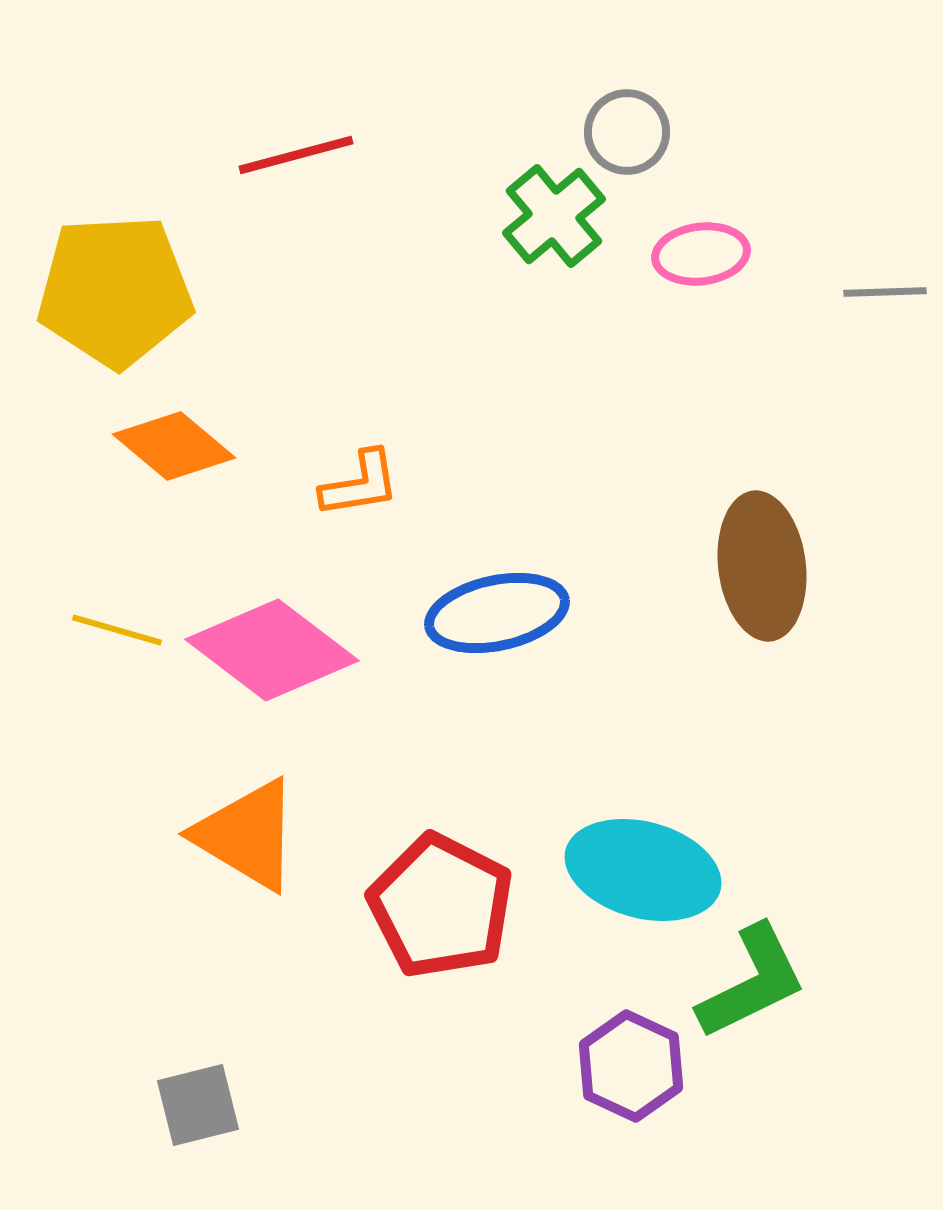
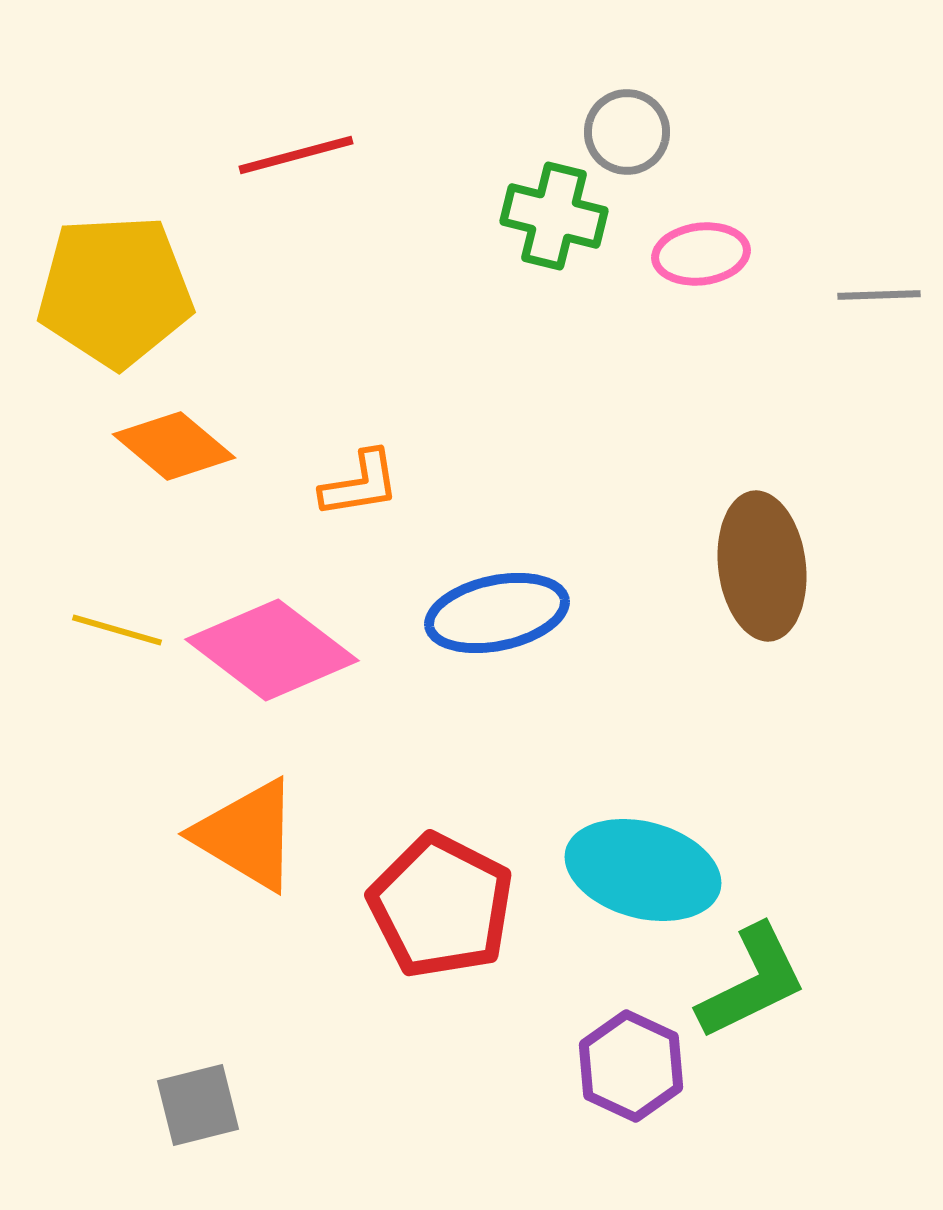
green cross: rotated 36 degrees counterclockwise
gray line: moved 6 px left, 3 px down
